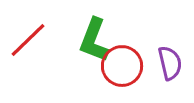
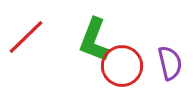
red line: moved 2 px left, 3 px up
